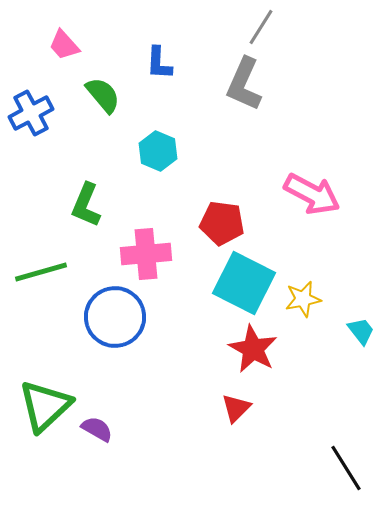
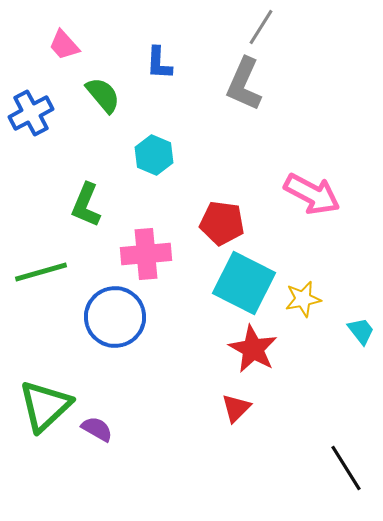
cyan hexagon: moved 4 px left, 4 px down
